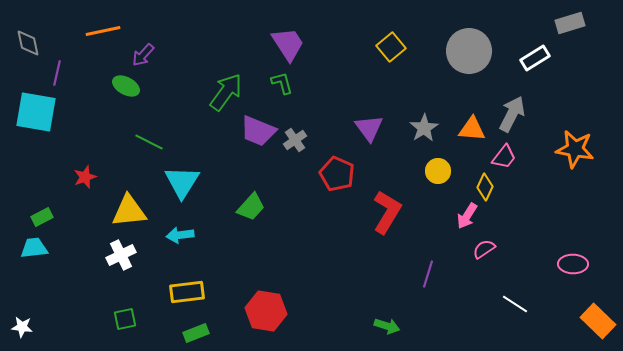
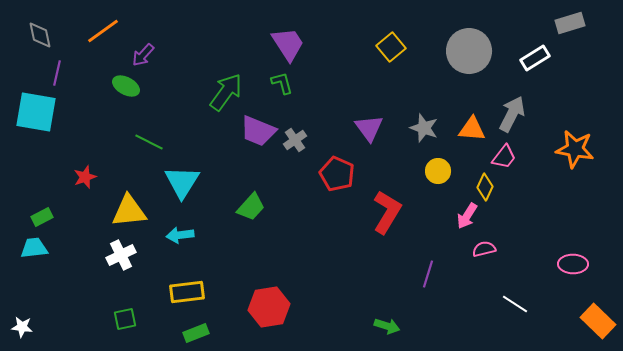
orange line at (103, 31): rotated 24 degrees counterclockwise
gray diamond at (28, 43): moved 12 px right, 8 px up
gray star at (424, 128): rotated 20 degrees counterclockwise
pink semicircle at (484, 249): rotated 20 degrees clockwise
red hexagon at (266, 311): moved 3 px right, 4 px up; rotated 18 degrees counterclockwise
